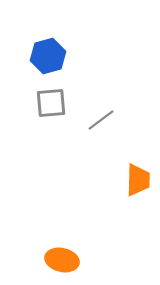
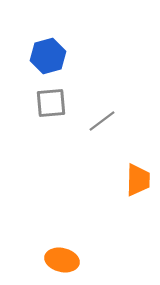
gray line: moved 1 px right, 1 px down
